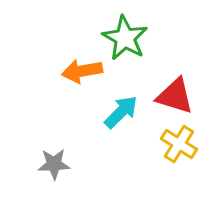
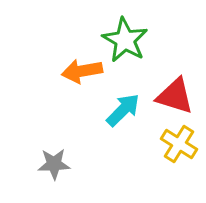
green star: moved 2 px down
cyan arrow: moved 2 px right, 2 px up
